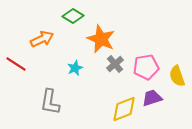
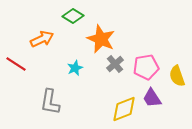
purple trapezoid: rotated 105 degrees counterclockwise
